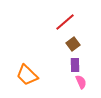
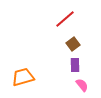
red line: moved 3 px up
orange trapezoid: moved 4 px left, 2 px down; rotated 120 degrees clockwise
pink semicircle: moved 1 px right, 3 px down; rotated 16 degrees counterclockwise
